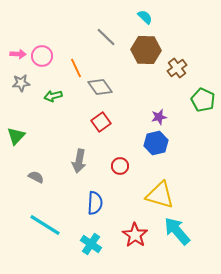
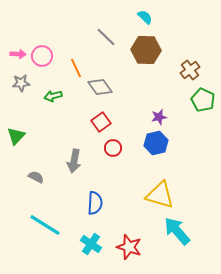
brown cross: moved 13 px right, 2 px down
gray arrow: moved 5 px left
red circle: moved 7 px left, 18 px up
red star: moved 6 px left, 12 px down; rotated 15 degrees counterclockwise
